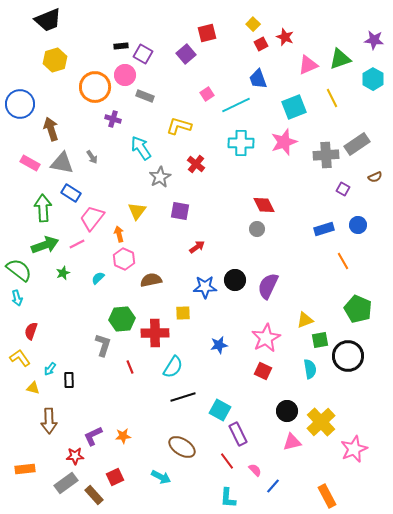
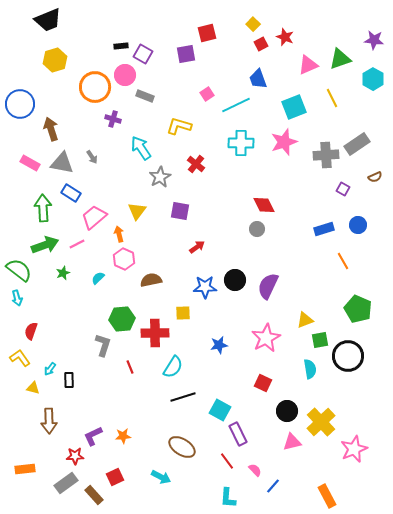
purple square at (186, 54): rotated 30 degrees clockwise
pink trapezoid at (92, 218): moved 2 px right, 1 px up; rotated 12 degrees clockwise
red square at (263, 371): moved 12 px down
